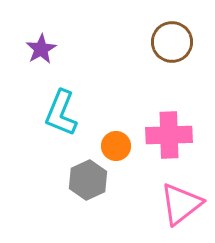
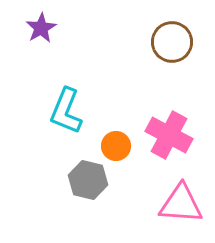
purple star: moved 21 px up
cyan L-shape: moved 5 px right, 2 px up
pink cross: rotated 30 degrees clockwise
gray hexagon: rotated 21 degrees counterclockwise
pink triangle: rotated 42 degrees clockwise
